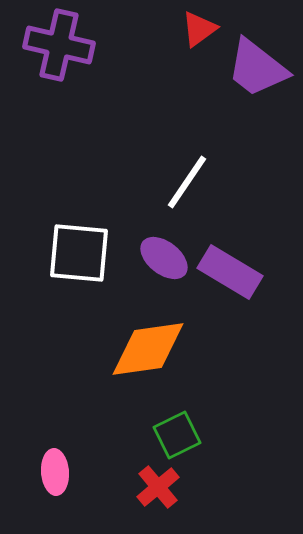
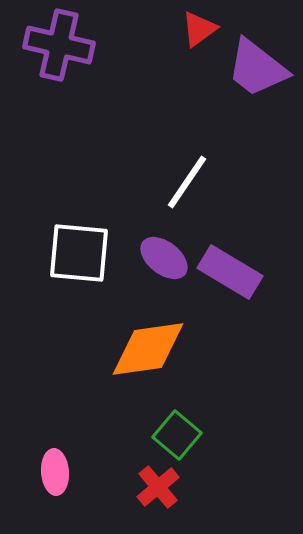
green square: rotated 24 degrees counterclockwise
